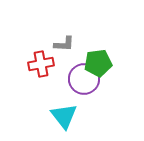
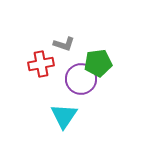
gray L-shape: rotated 15 degrees clockwise
purple circle: moved 3 px left
cyan triangle: rotated 12 degrees clockwise
